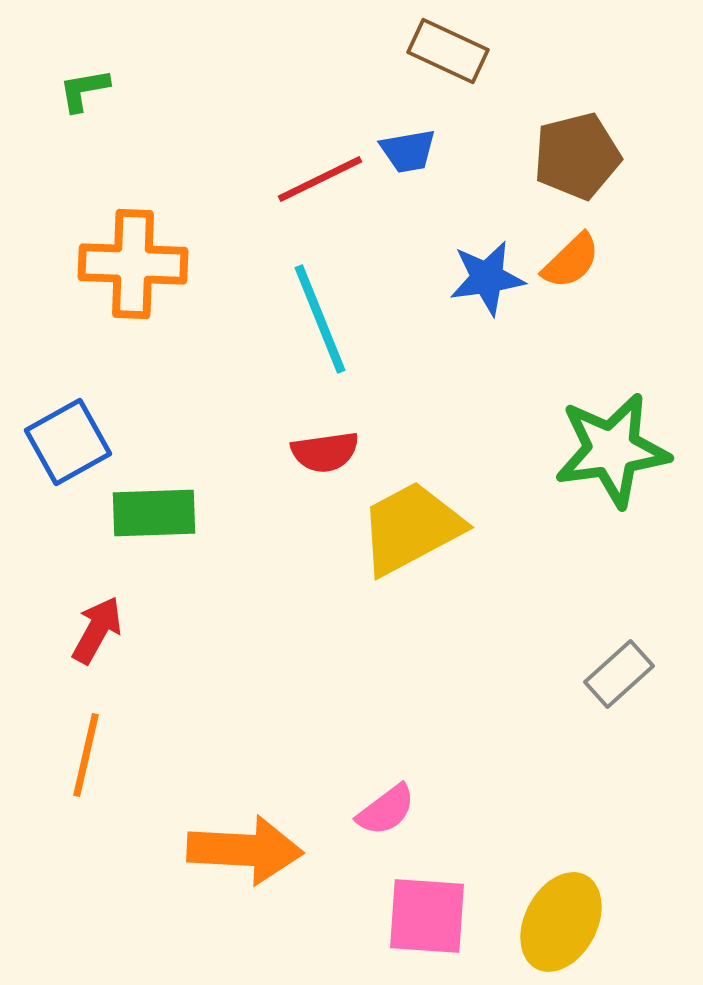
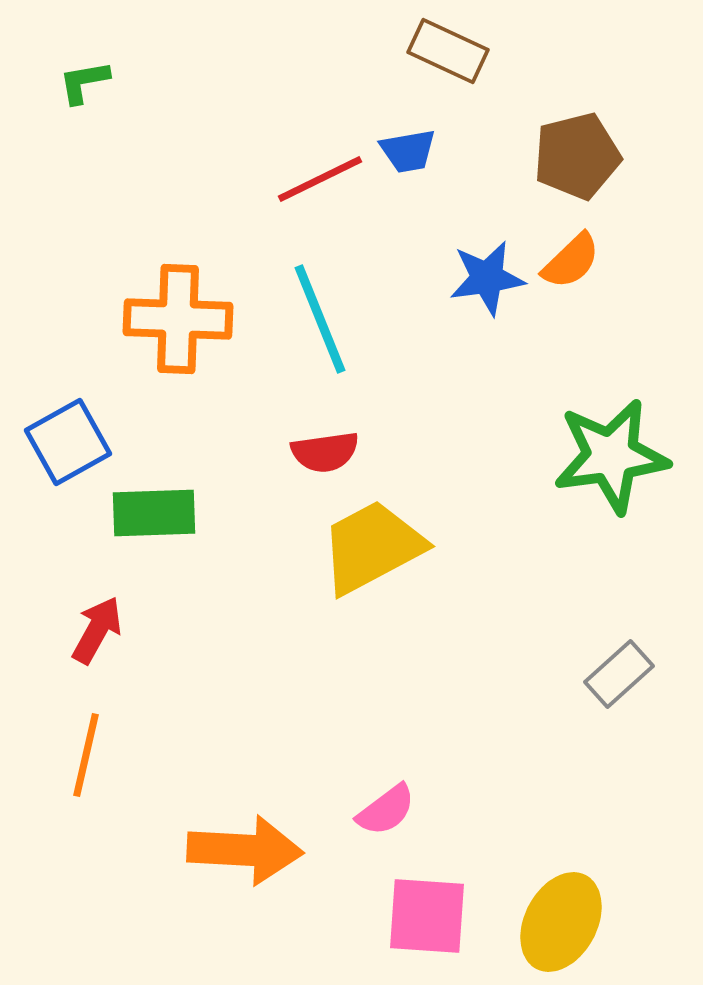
green L-shape: moved 8 px up
orange cross: moved 45 px right, 55 px down
green star: moved 1 px left, 6 px down
yellow trapezoid: moved 39 px left, 19 px down
